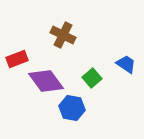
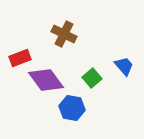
brown cross: moved 1 px right, 1 px up
red rectangle: moved 3 px right, 1 px up
blue trapezoid: moved 2 px left, 2 px down; rotated 15 degrees clockwise
purple diamond: moved 1 px up
